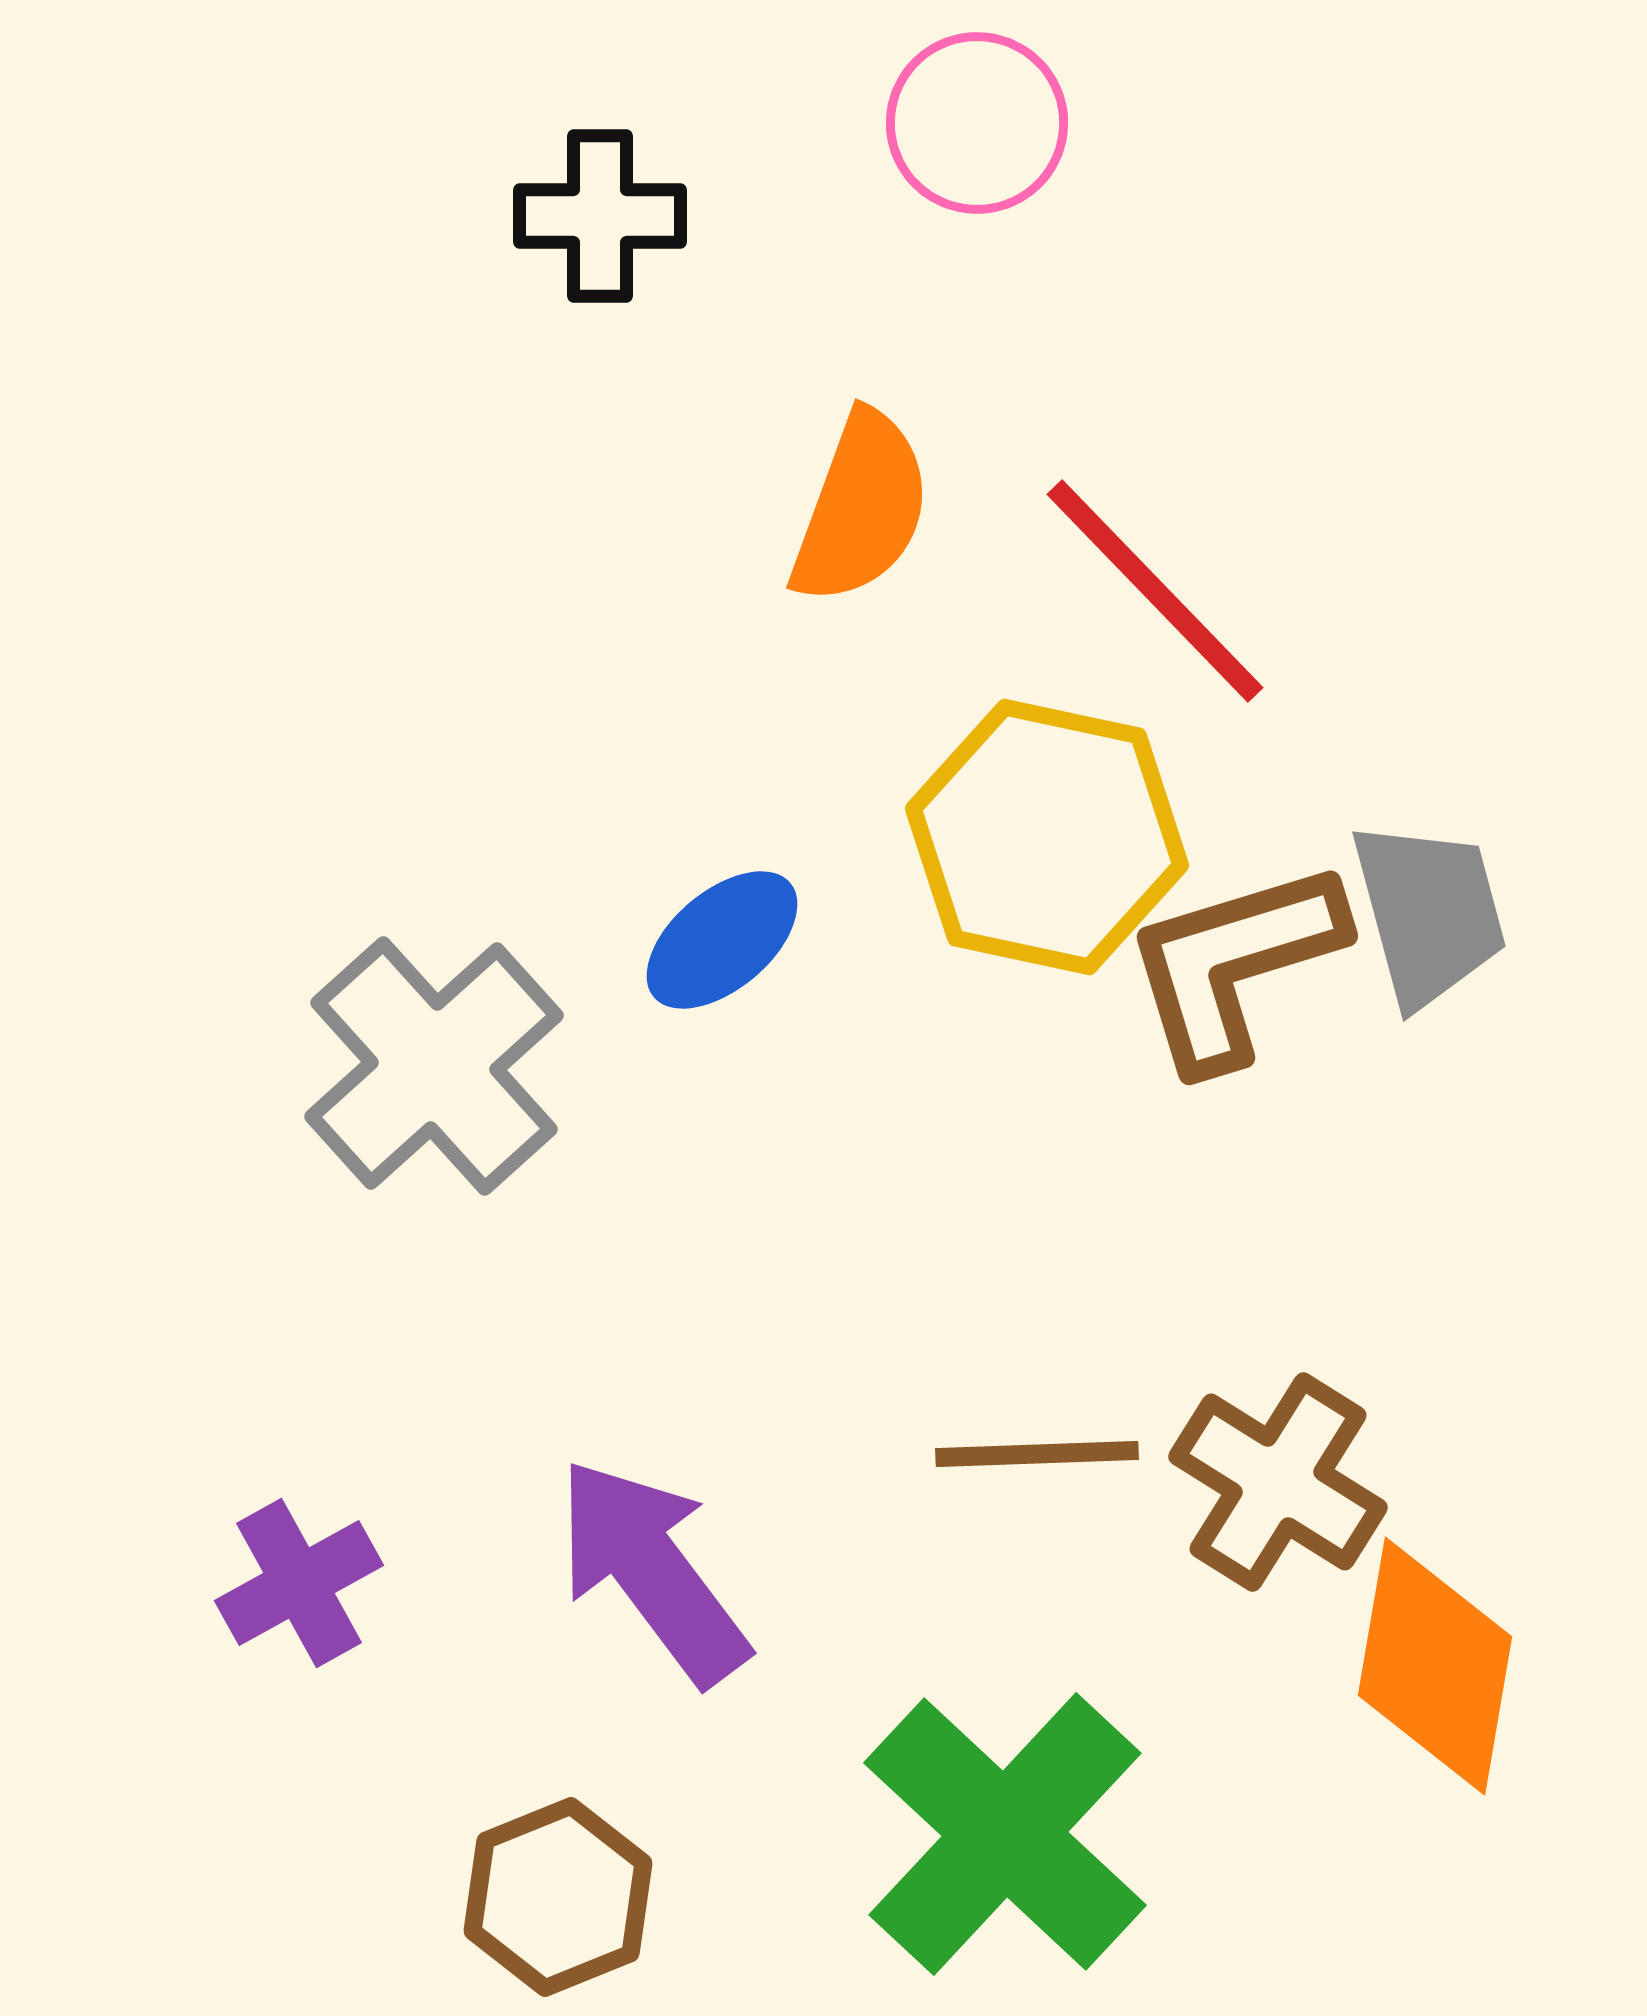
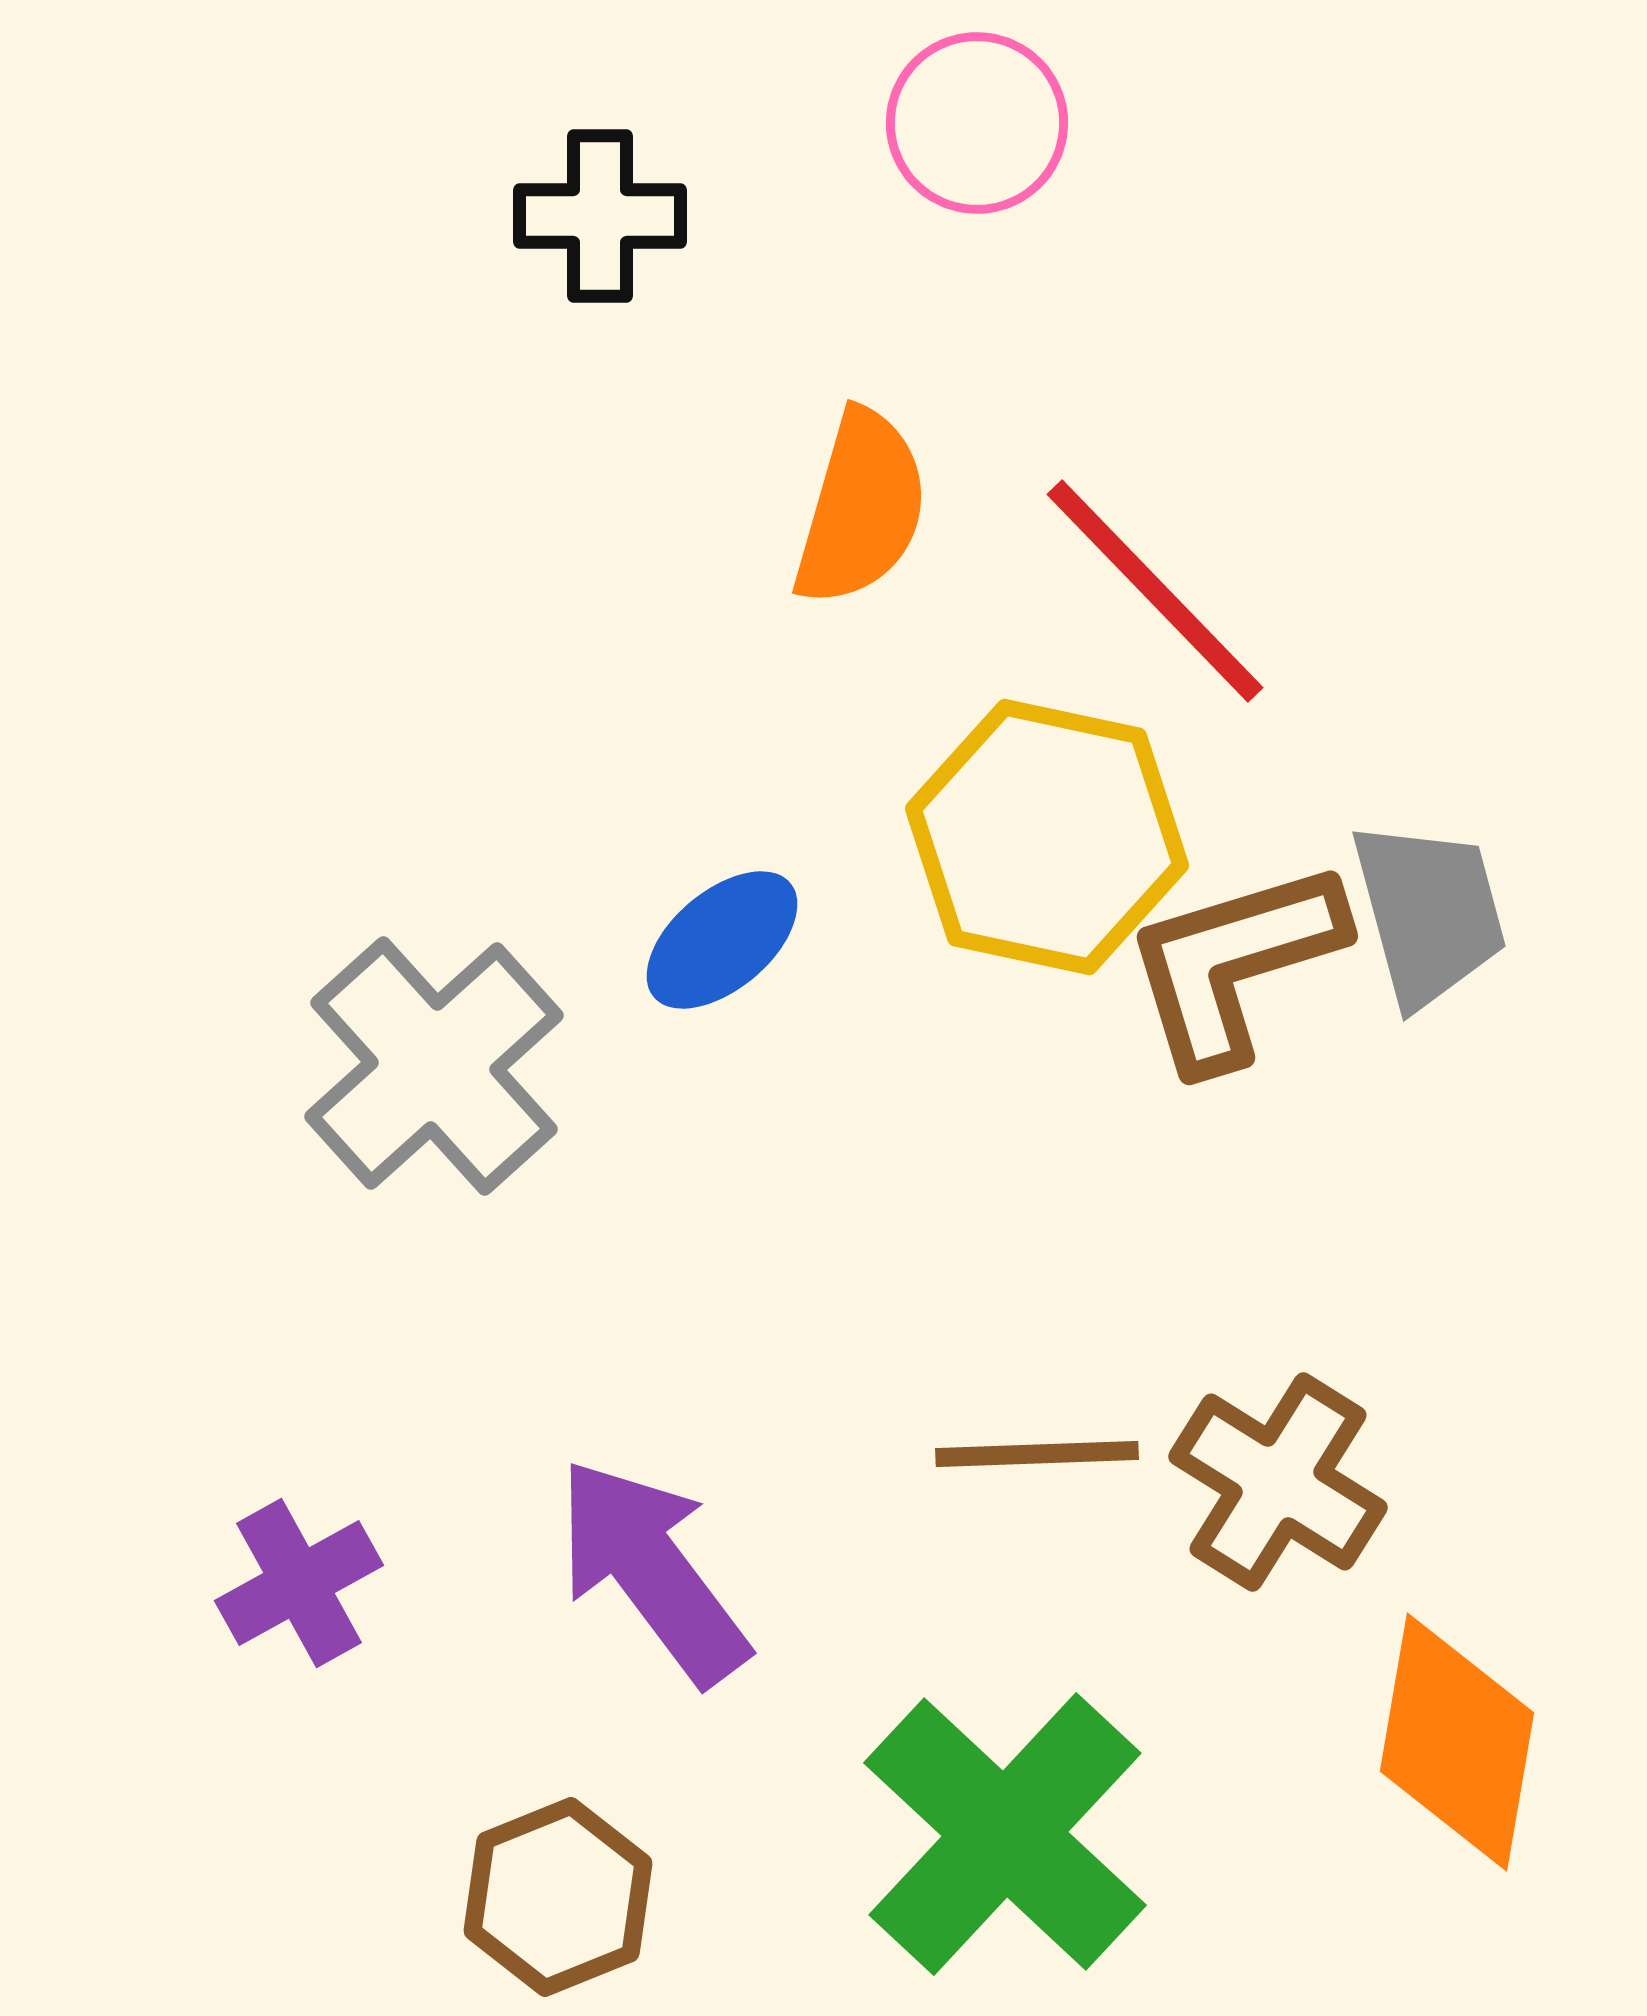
orange semicircle: rotated 4 degrees counterclockwise
orange diamond: moved 22 px right, 76 px down
